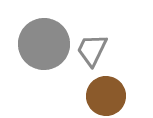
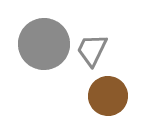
brown circle: moved 2 px right
